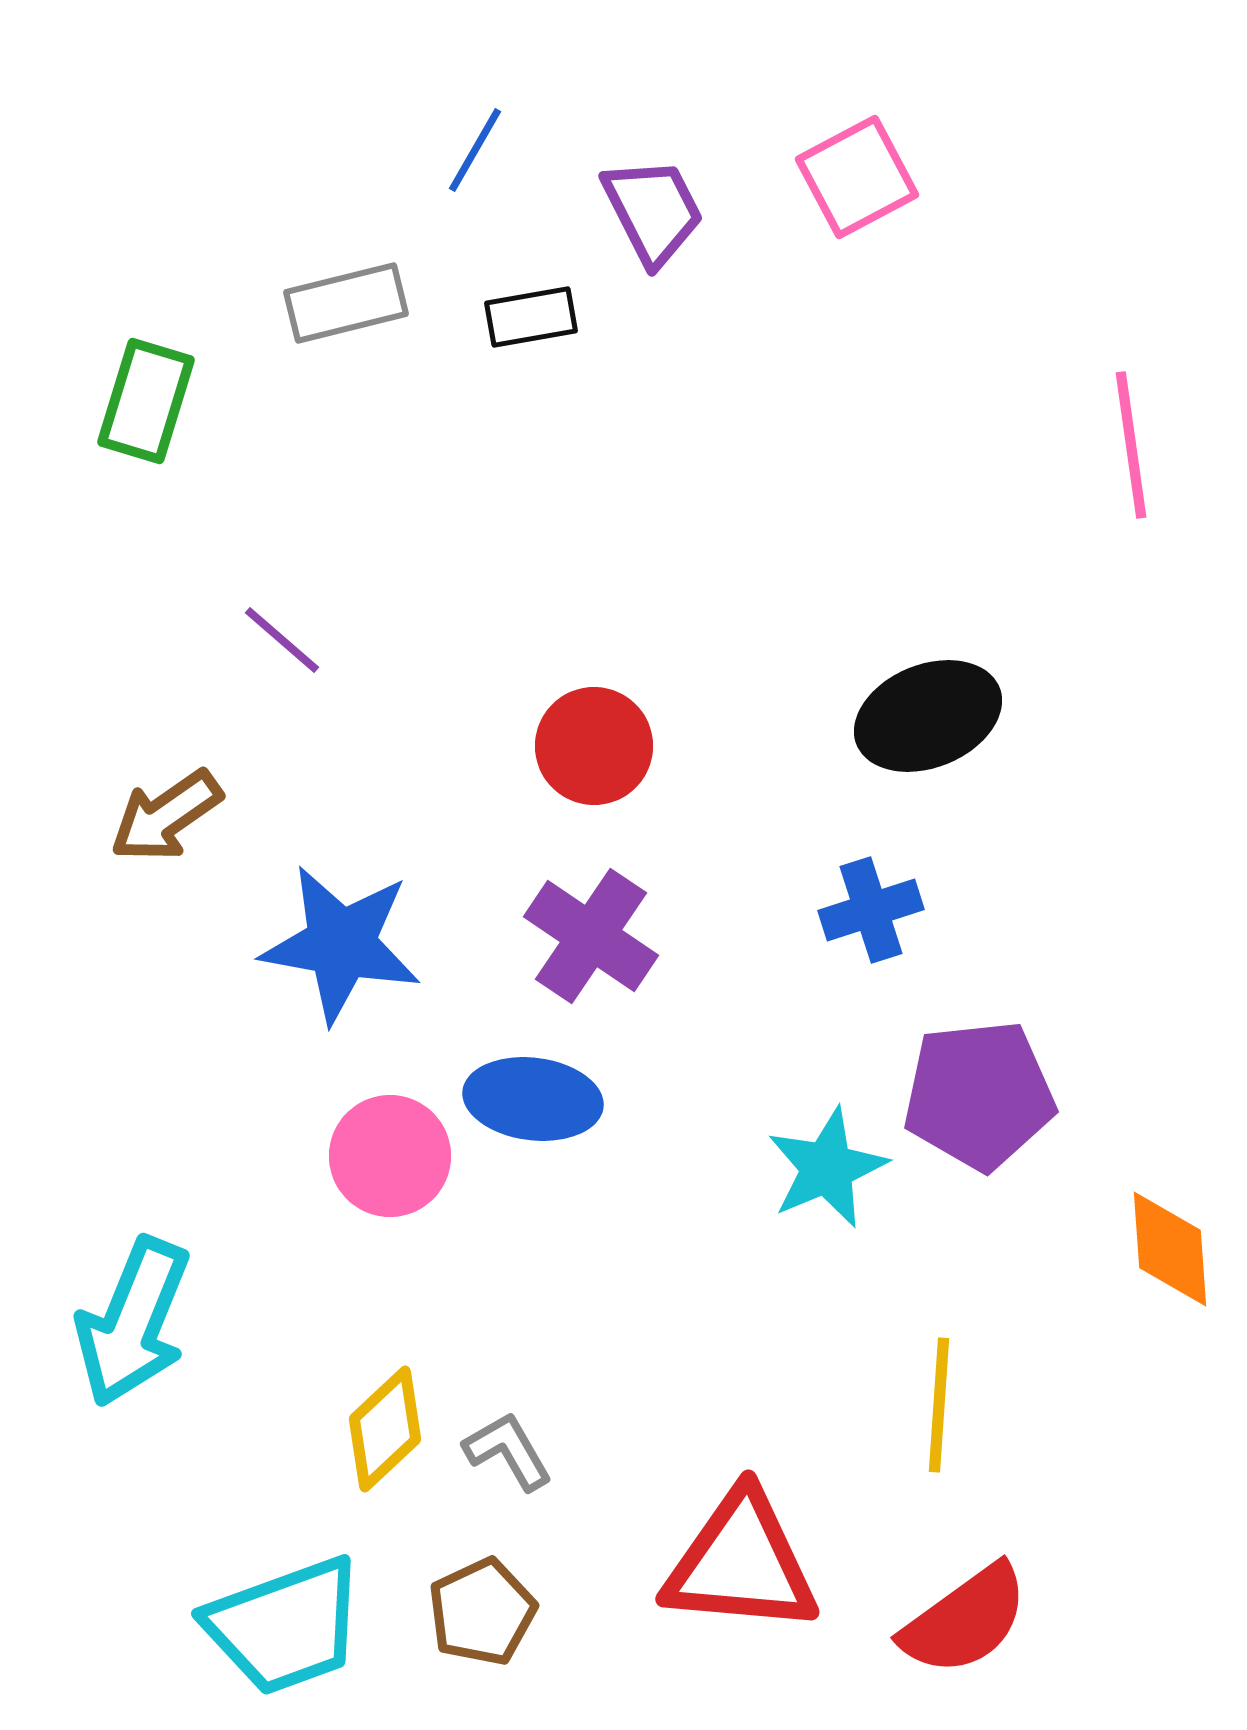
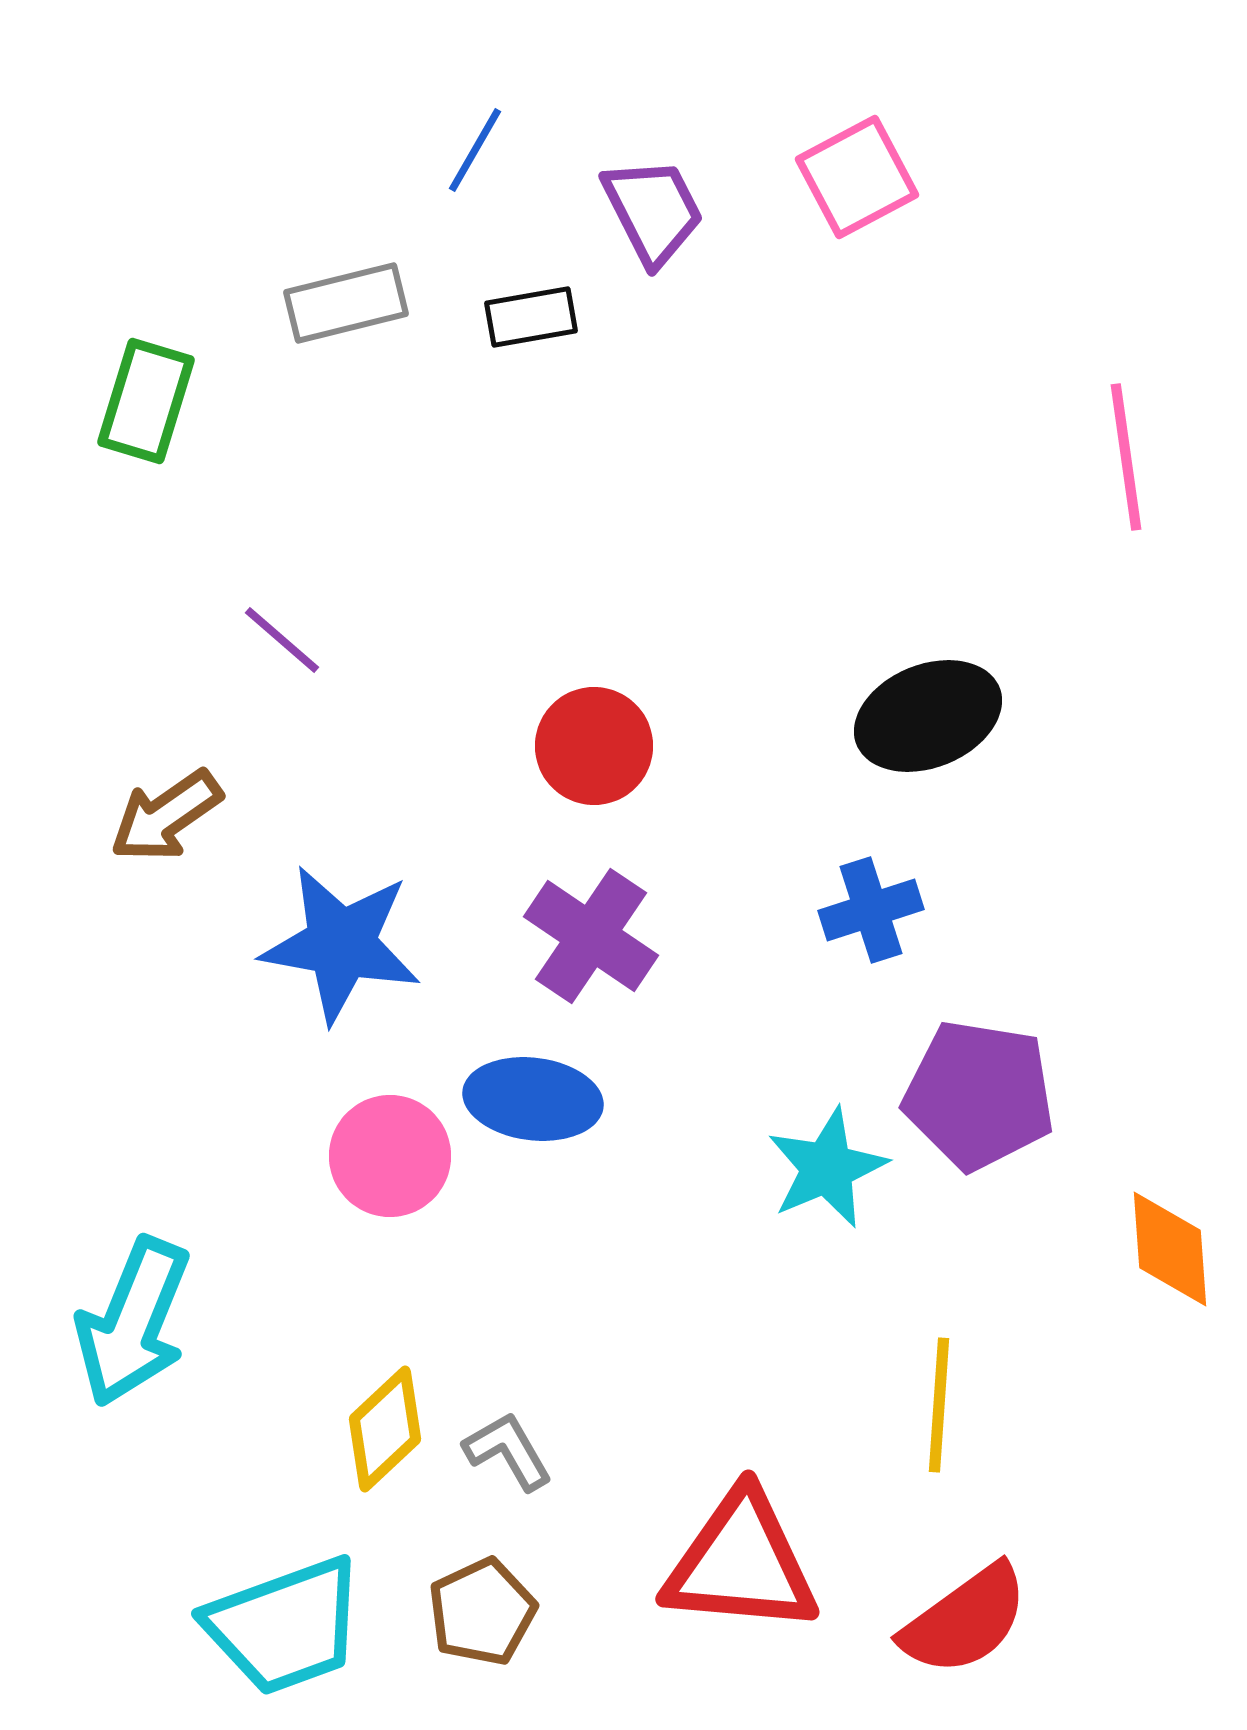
pink line: moved 5 px left, 12 px down
purple pentagon: rotated 15 degrees clockwise
